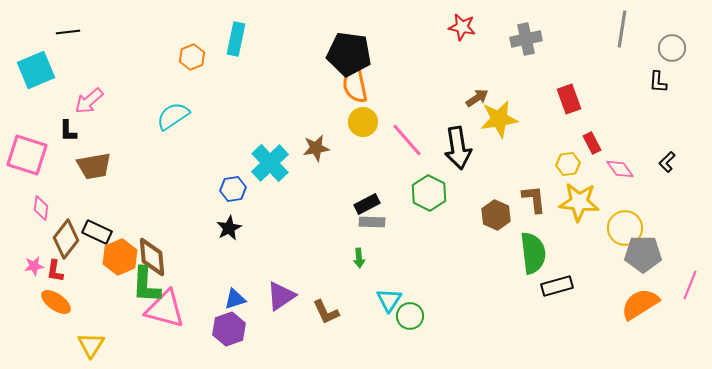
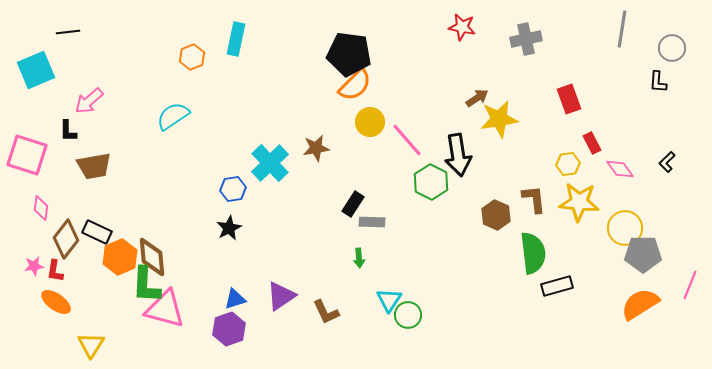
orange semicircle at (355, 85): rotated 123 degrees counterclockwise
yellow circle at (363, 122): moved 7 px right
black arrow at (458, 148): moved 7 px down
green hexagon at (429, 193): moved 2 px right, 11 px up
black rectangle at (367, 204): moved 14 px left; rotated 30 degrees counterclockwise
green circle at (410, 316): moved 2 px left, 1 px up
